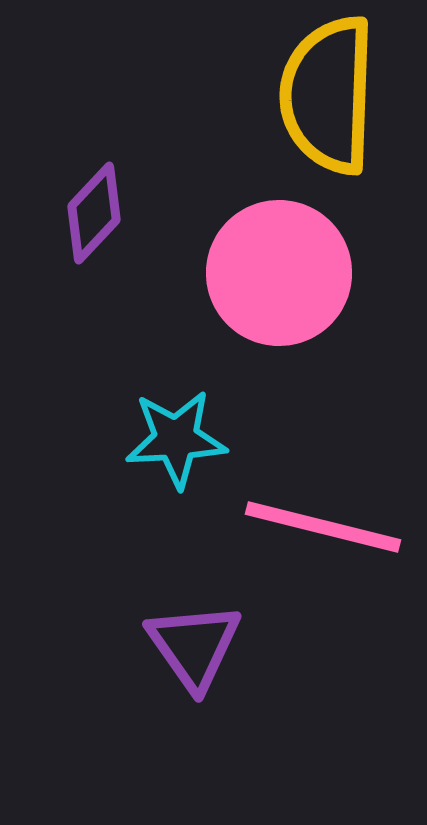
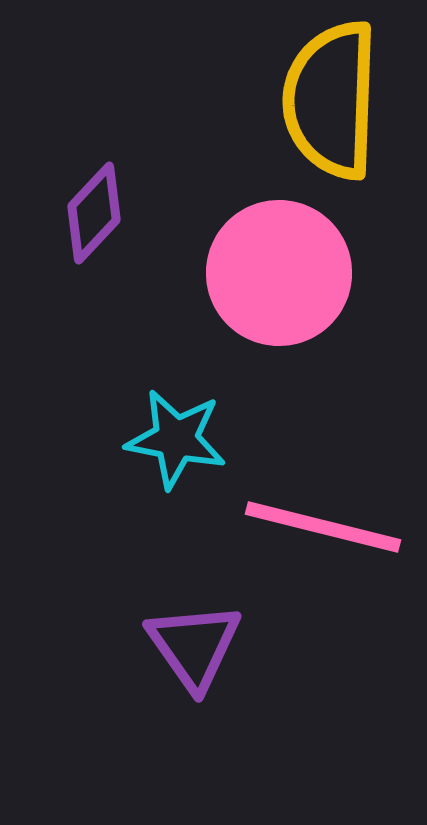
yellow semicircle: moved 3 px right, 5 px down
cyan star: rotated 14 degrees clockwise
